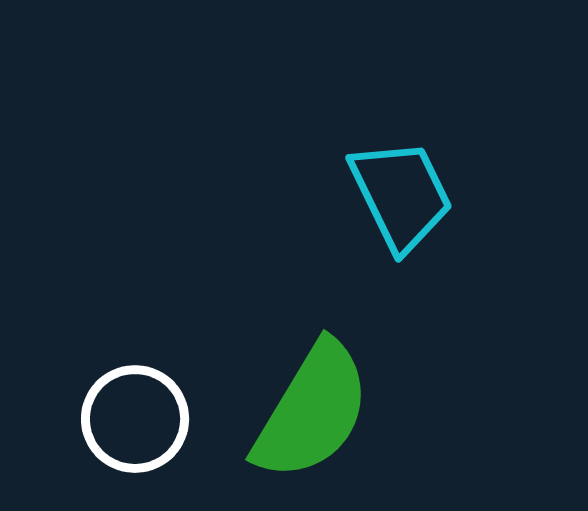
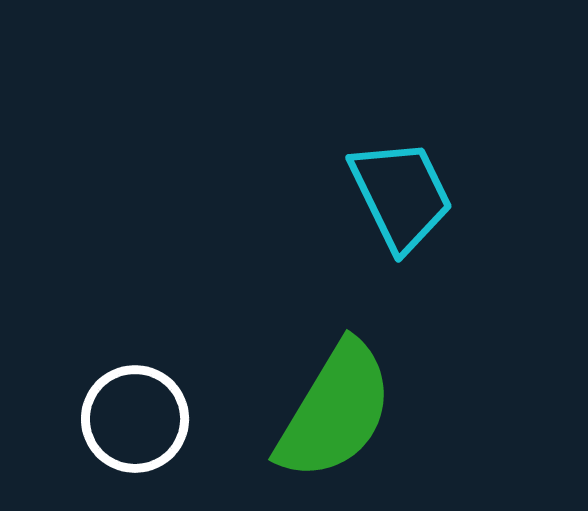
green semicircle: moved 23 px right
